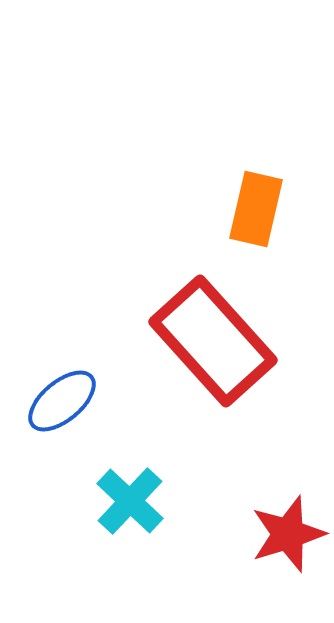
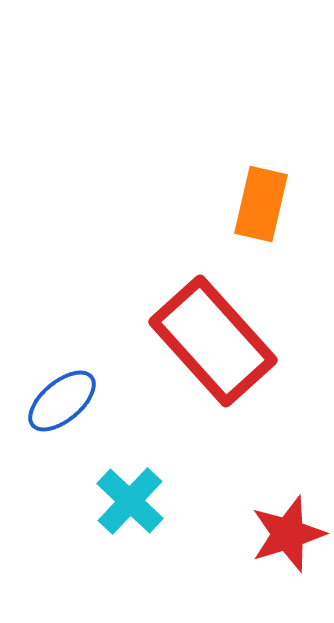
orange rectangle: moved 5 px right, 5 px up
